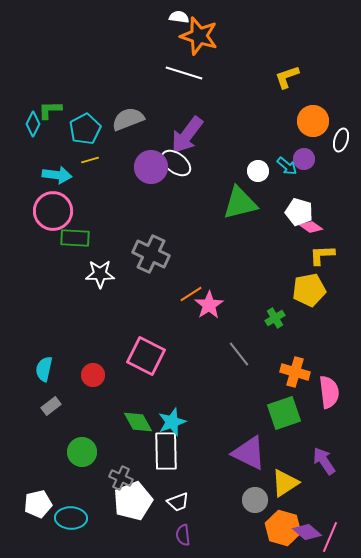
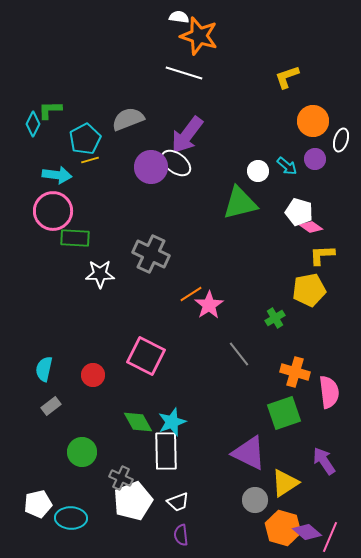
cyan pentagon at (85, 129): moved 10 px down
purple circle at (304, 159): moved 11 px right
purple semicircle at (183, 535): moved 2 px left
